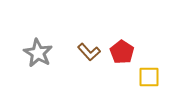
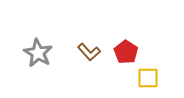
red pentagon: moved 4 px right
yellow square: moved 1 px left, 1 px down
